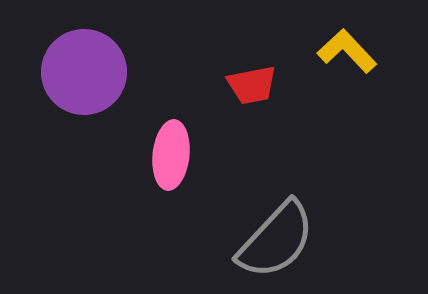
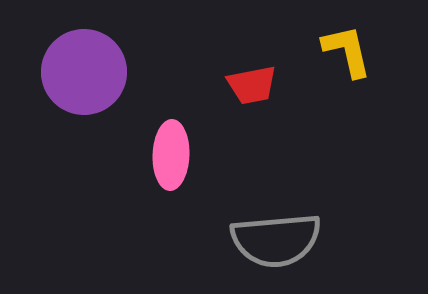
yellow L-shape: rotated 30 degrees clockwise
pink ellipse: rotated 4 degrees counterclockwise
gray semicircle: rotated 42 degrees clockwise
